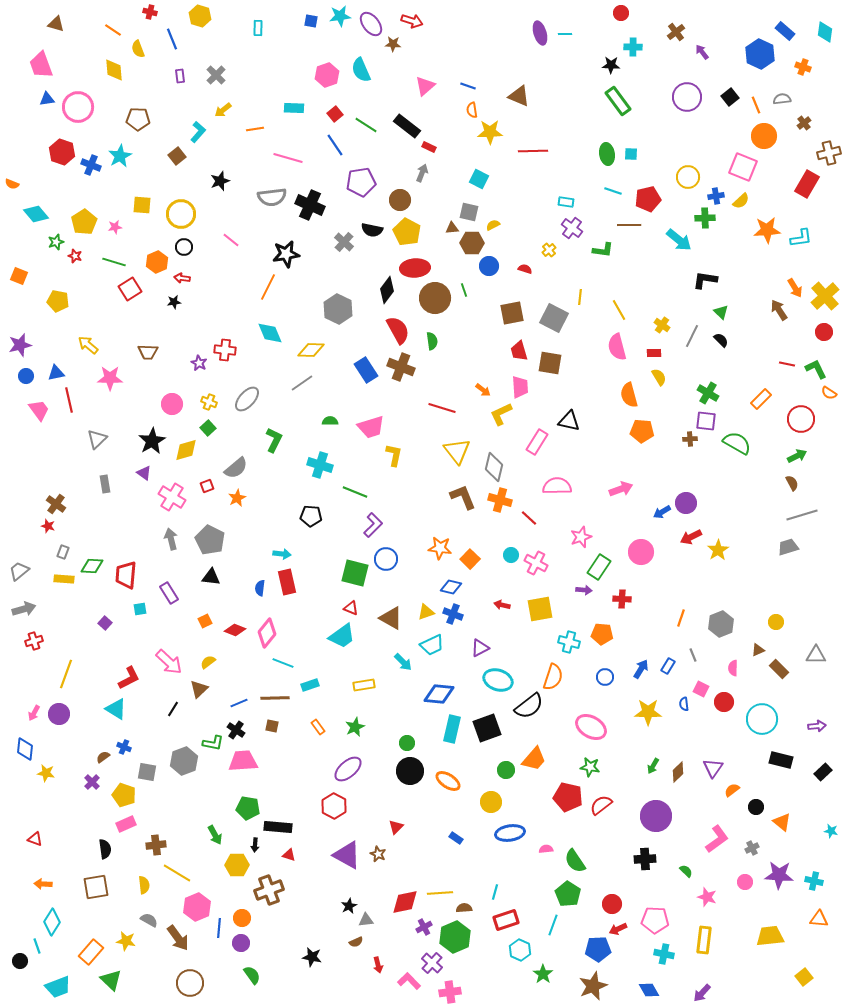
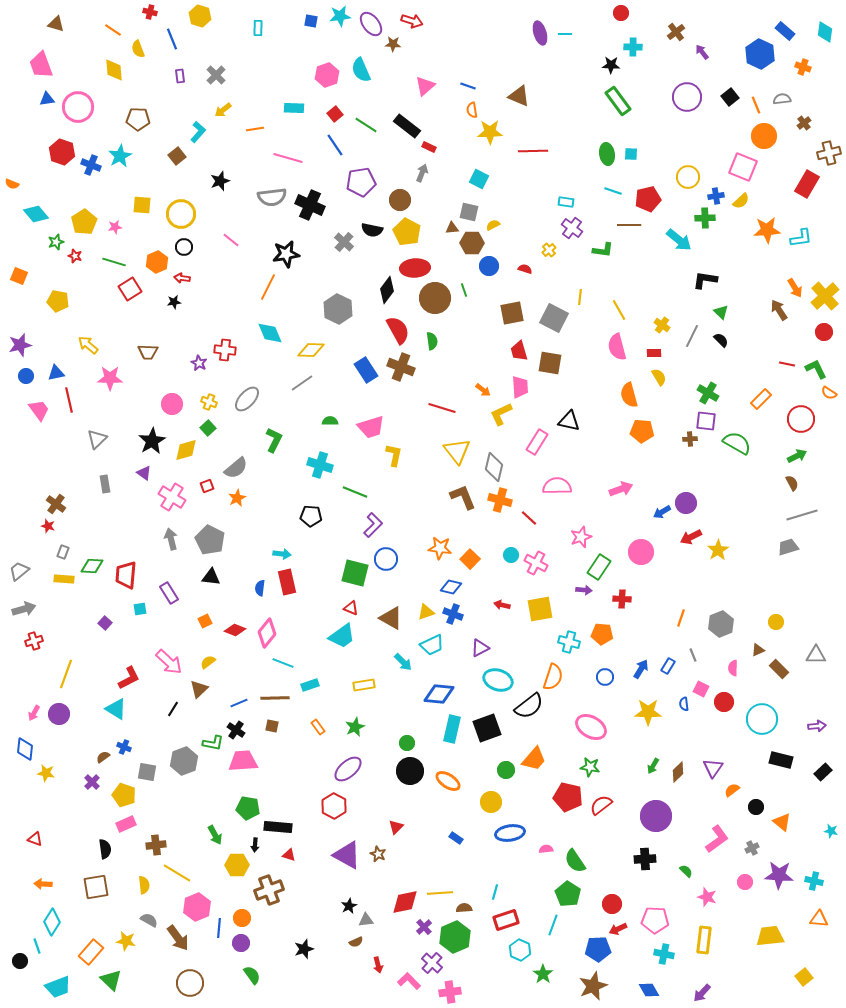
purple cross at (424, 927): rotated 14 degrees counterclockwise
black star at (312, 957): moved 8 px left, 8 px up; rotated 30 degrees counterclockwise
